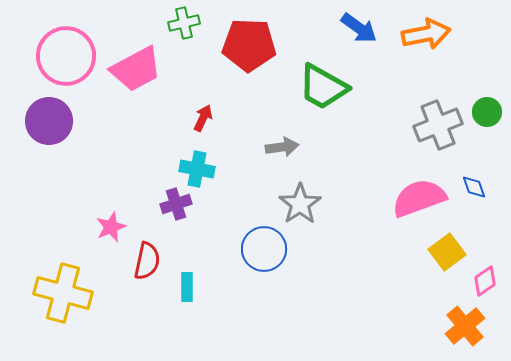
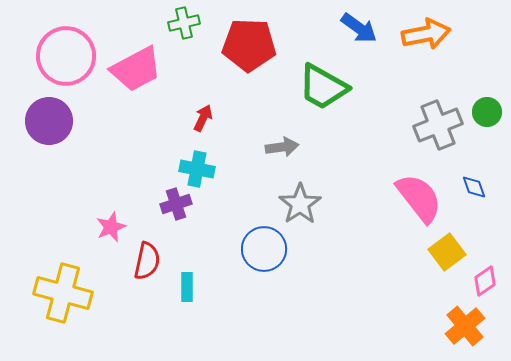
pink semicircle: rotated 72 degrees clockwise
